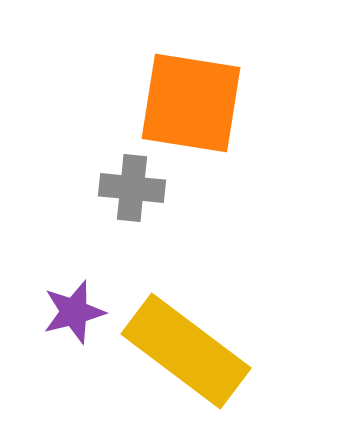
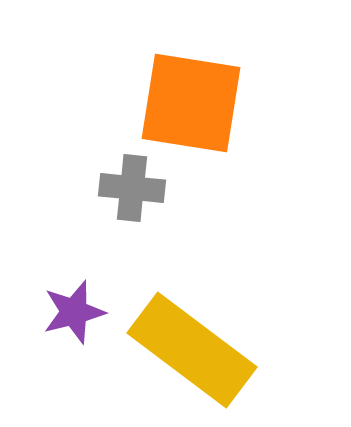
yellow rectangle: moved 6 px right, 1 px up
